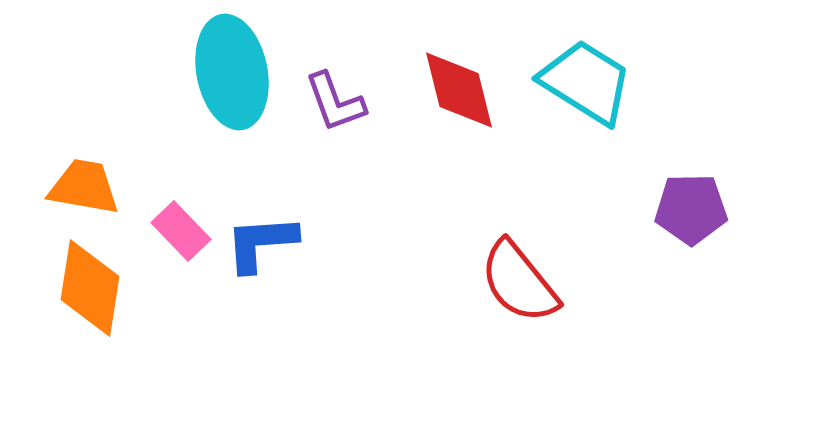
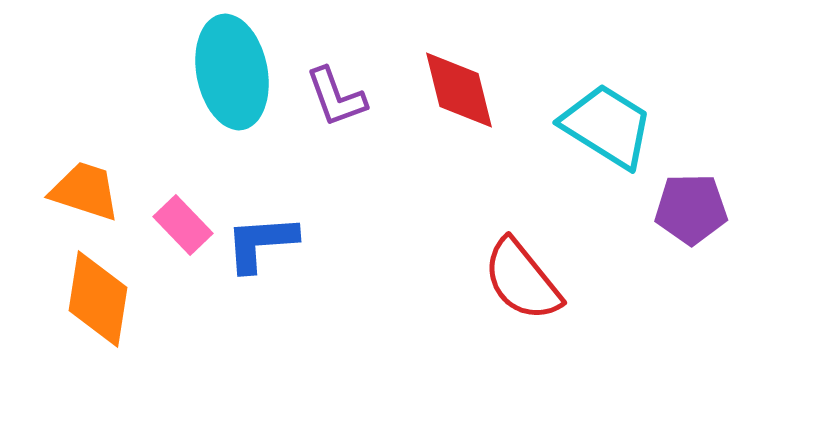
cyan trapezoid: moved 21 px right, 44 px down
purple L-shape: moved 1 px right, 5 px up
orange trapezoid: moved 1 px right, 4 px down; rotated 8 degrees clockwise
pink rectangle: moved 2 px right, 6 px up
red semicircle: moved 3 px right, 2 px up
orange diamond: moved 8 px right, 11 px down
